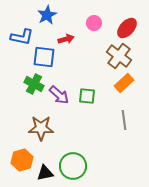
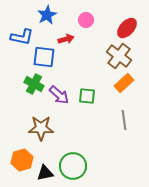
pink circle: moved 8 px left, 3 px up
